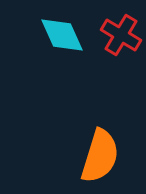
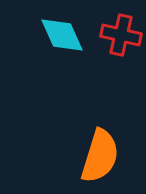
red cross: rotated 18 degrees counterclockwise
